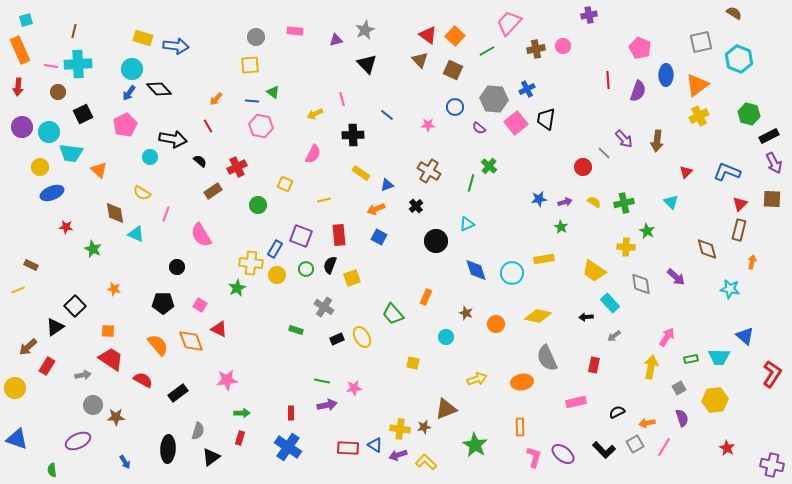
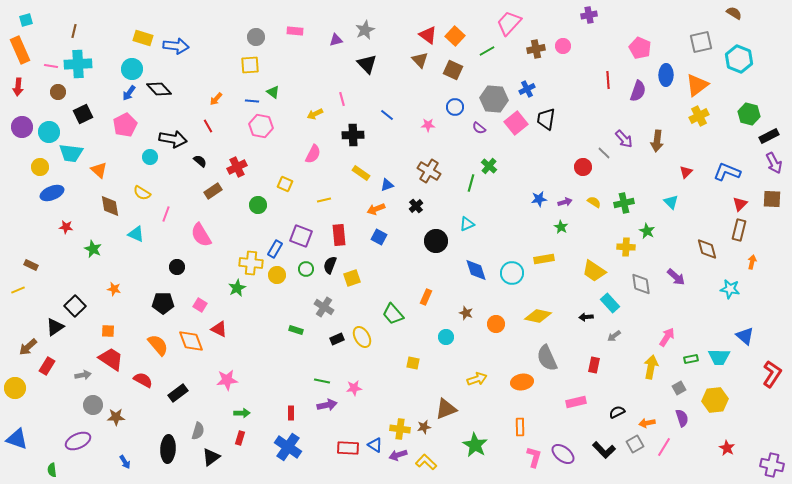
brown diamond at (115, 213): moved 5 px left, 7 px up
